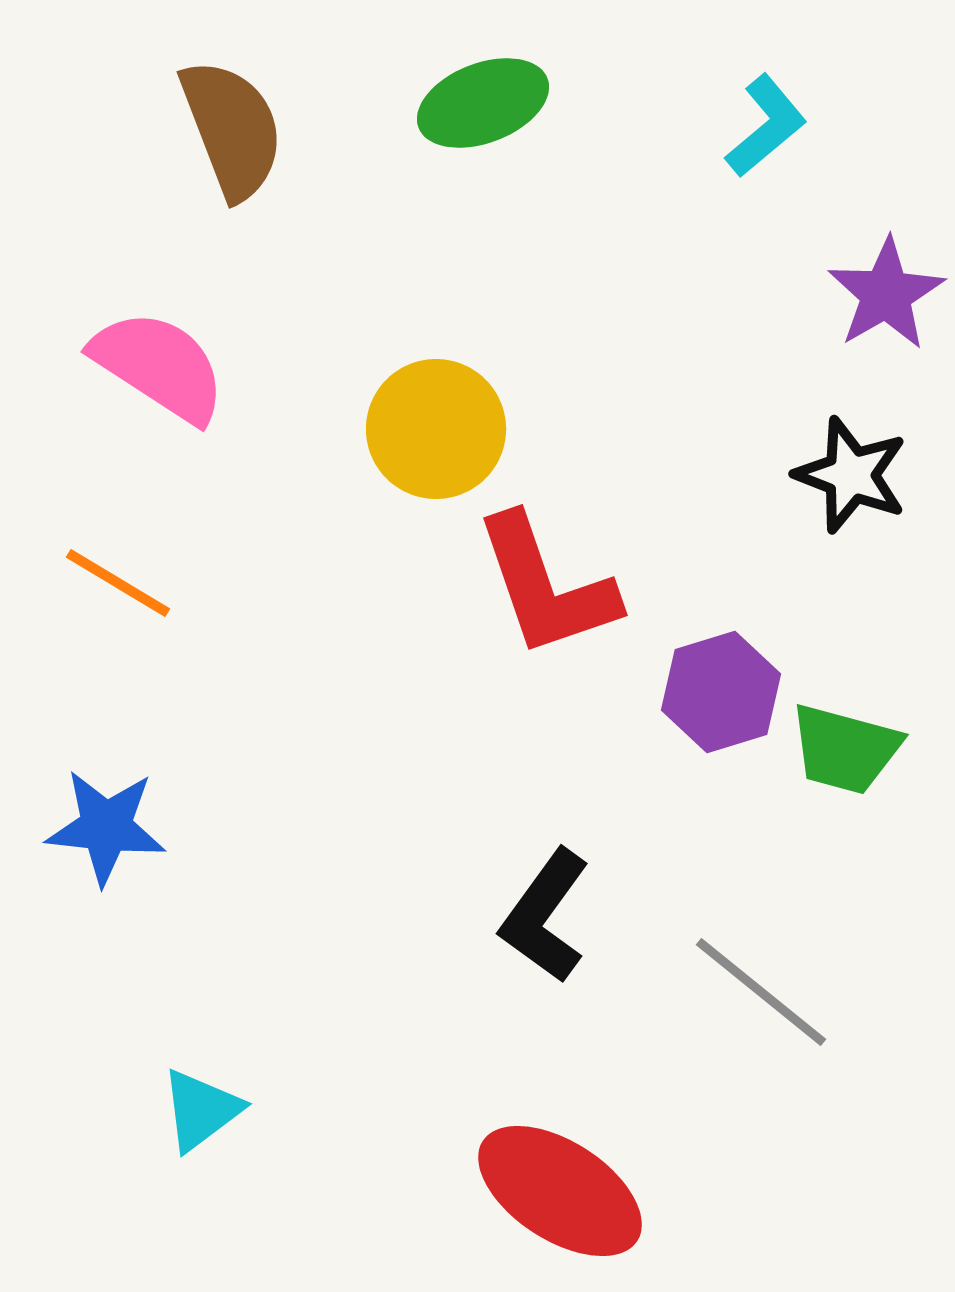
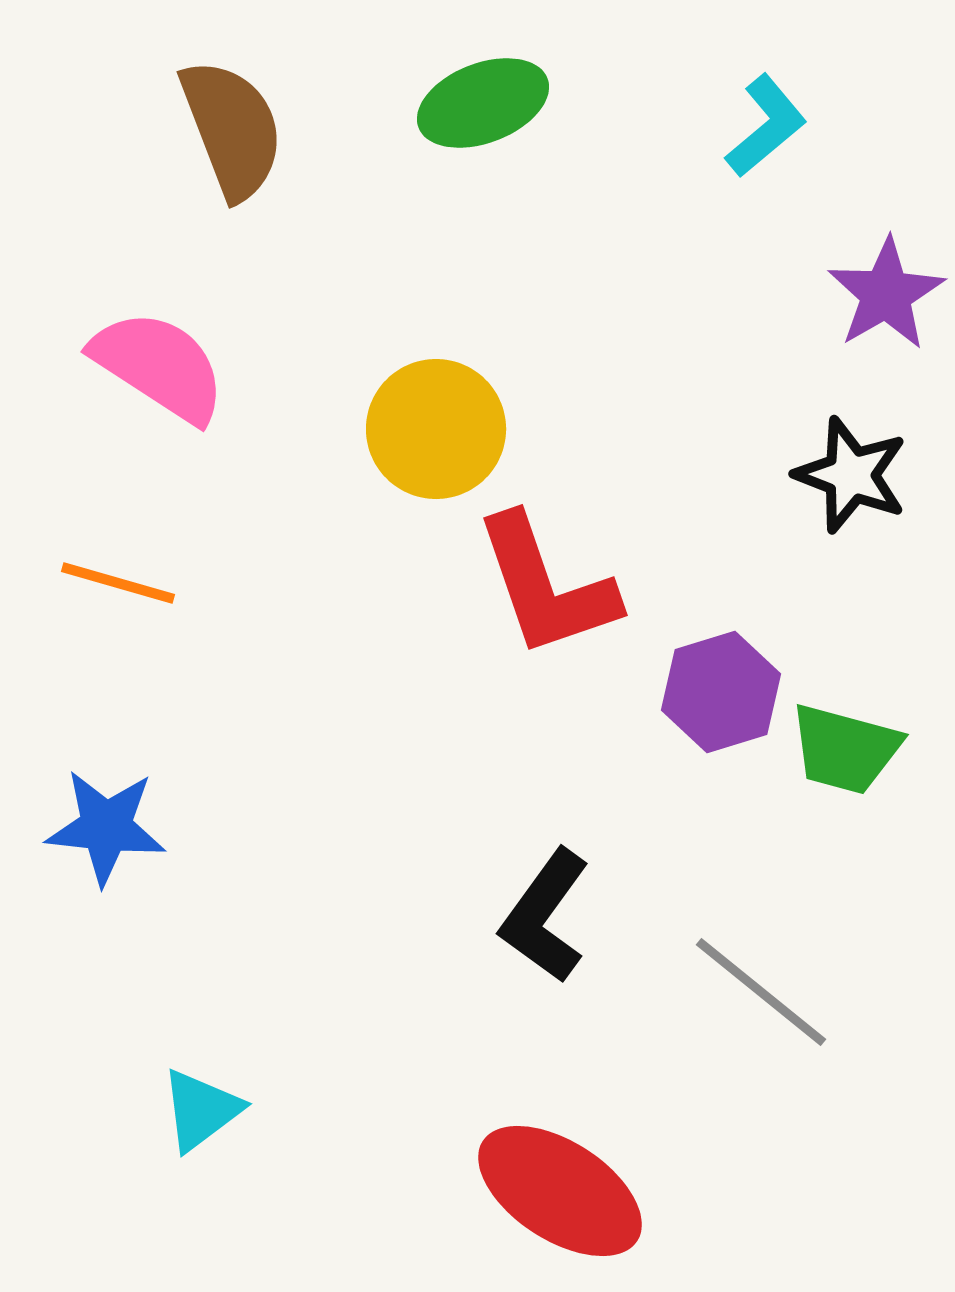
orange line: rotated 15 degrees counterclockwise
